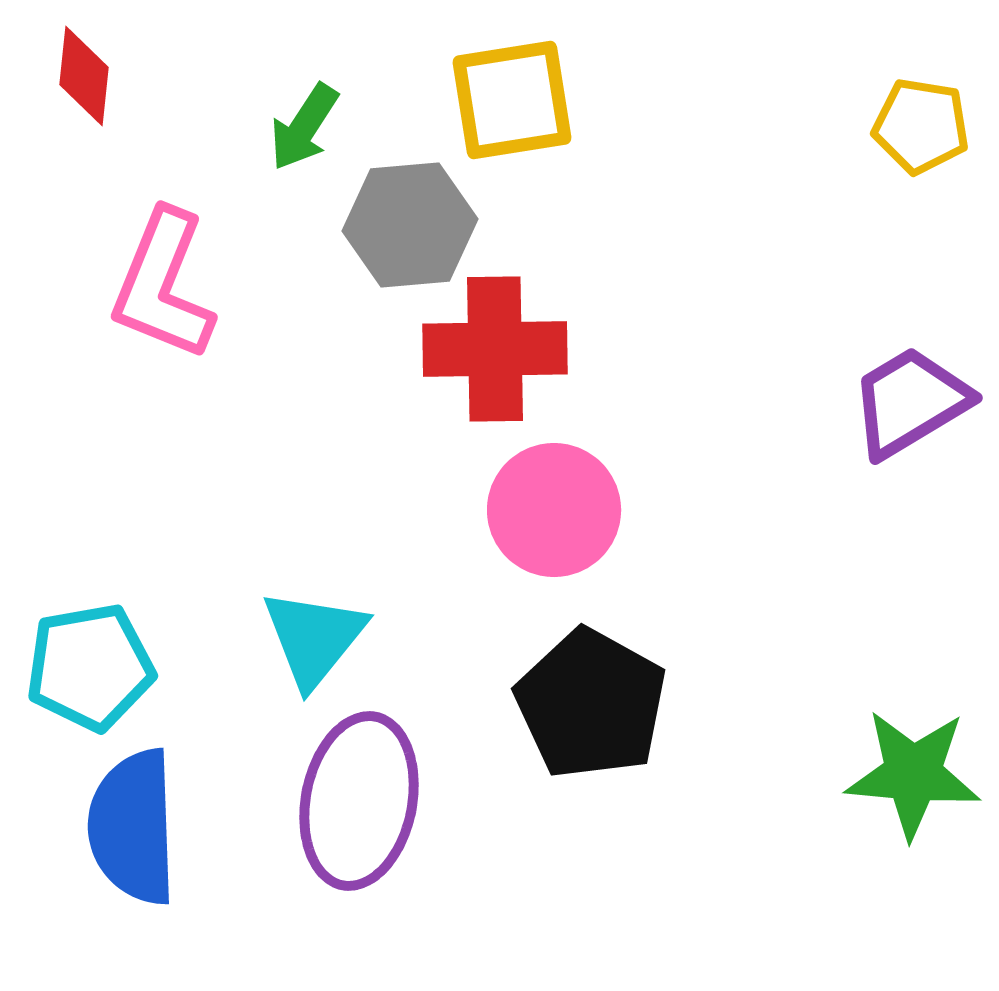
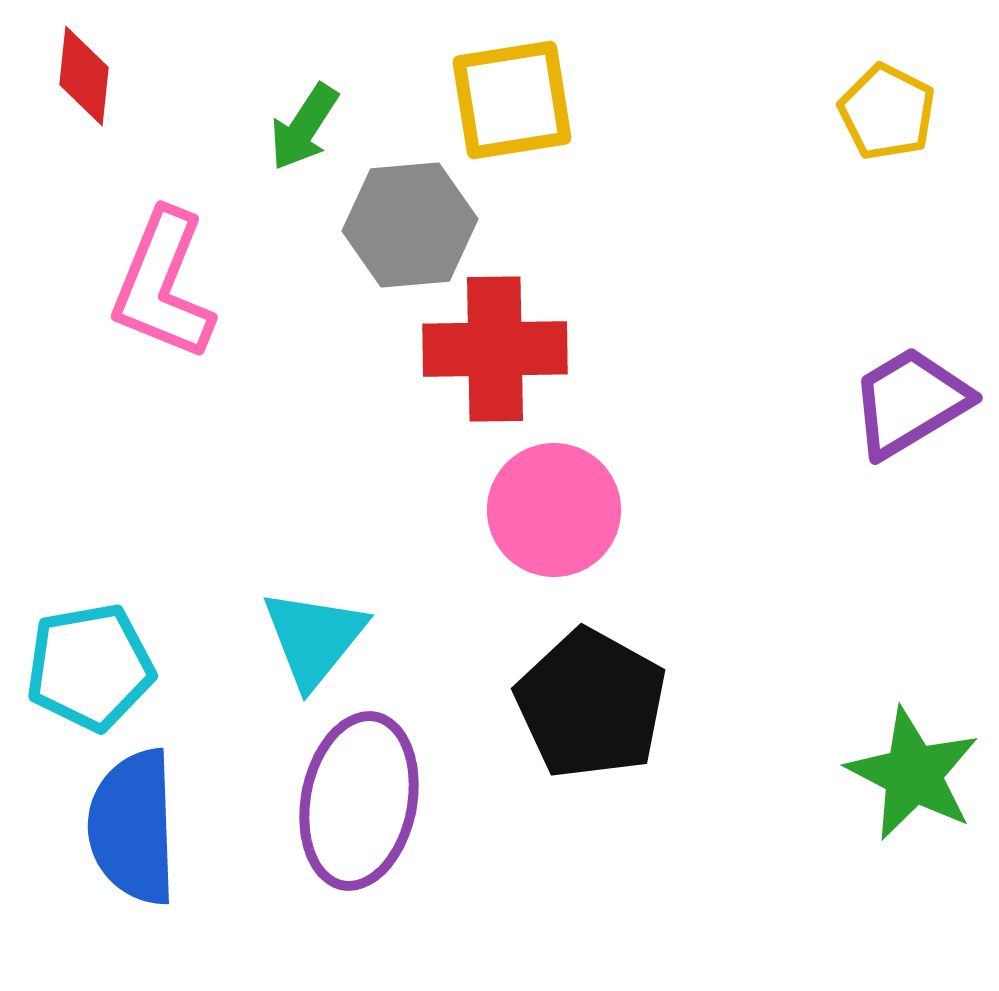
yellow pentagon: moved 34 px left, 14 px up; rotated 18 degrees clockwise
green star: rotated 22 degrees clockwise
